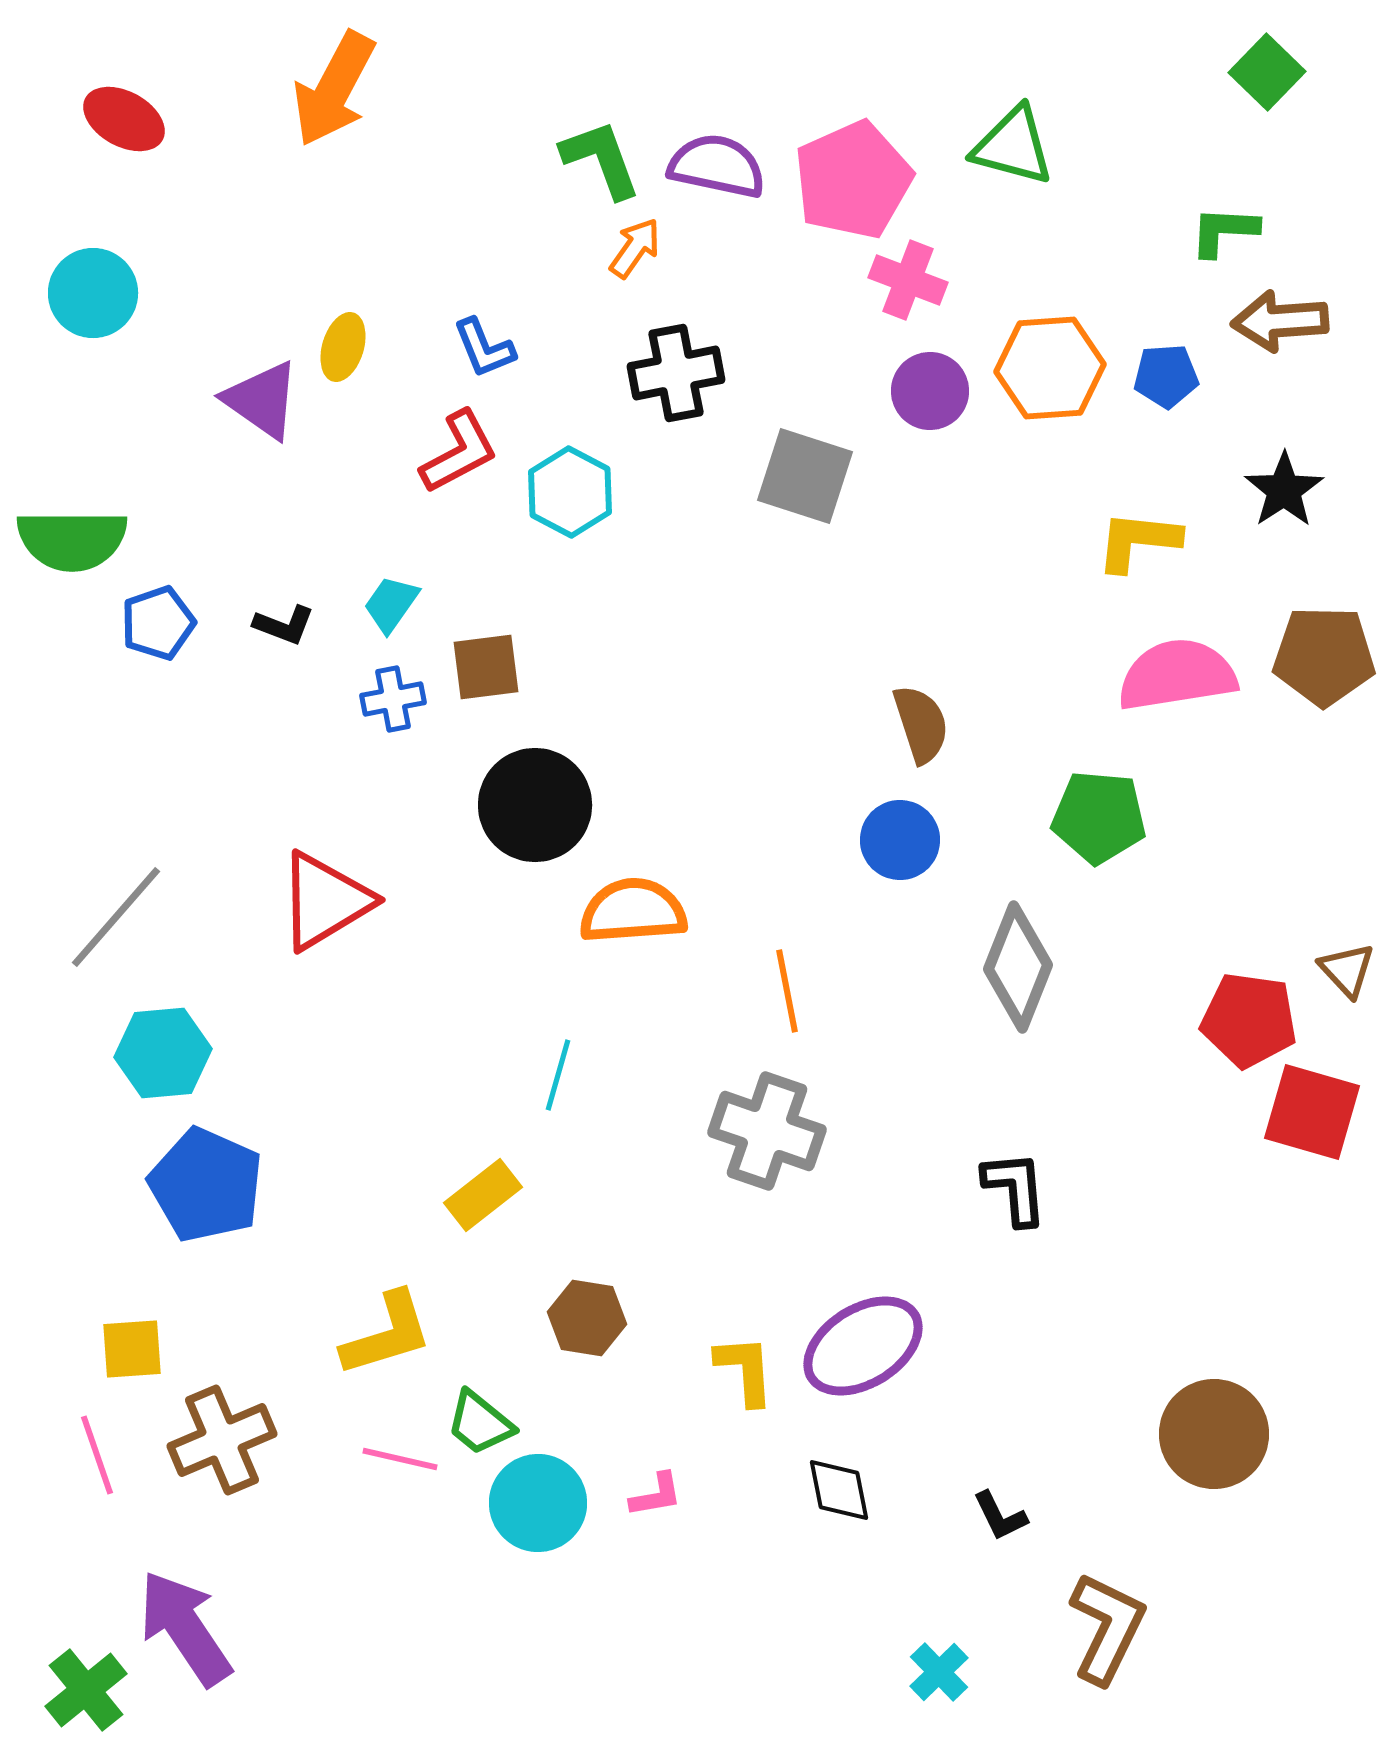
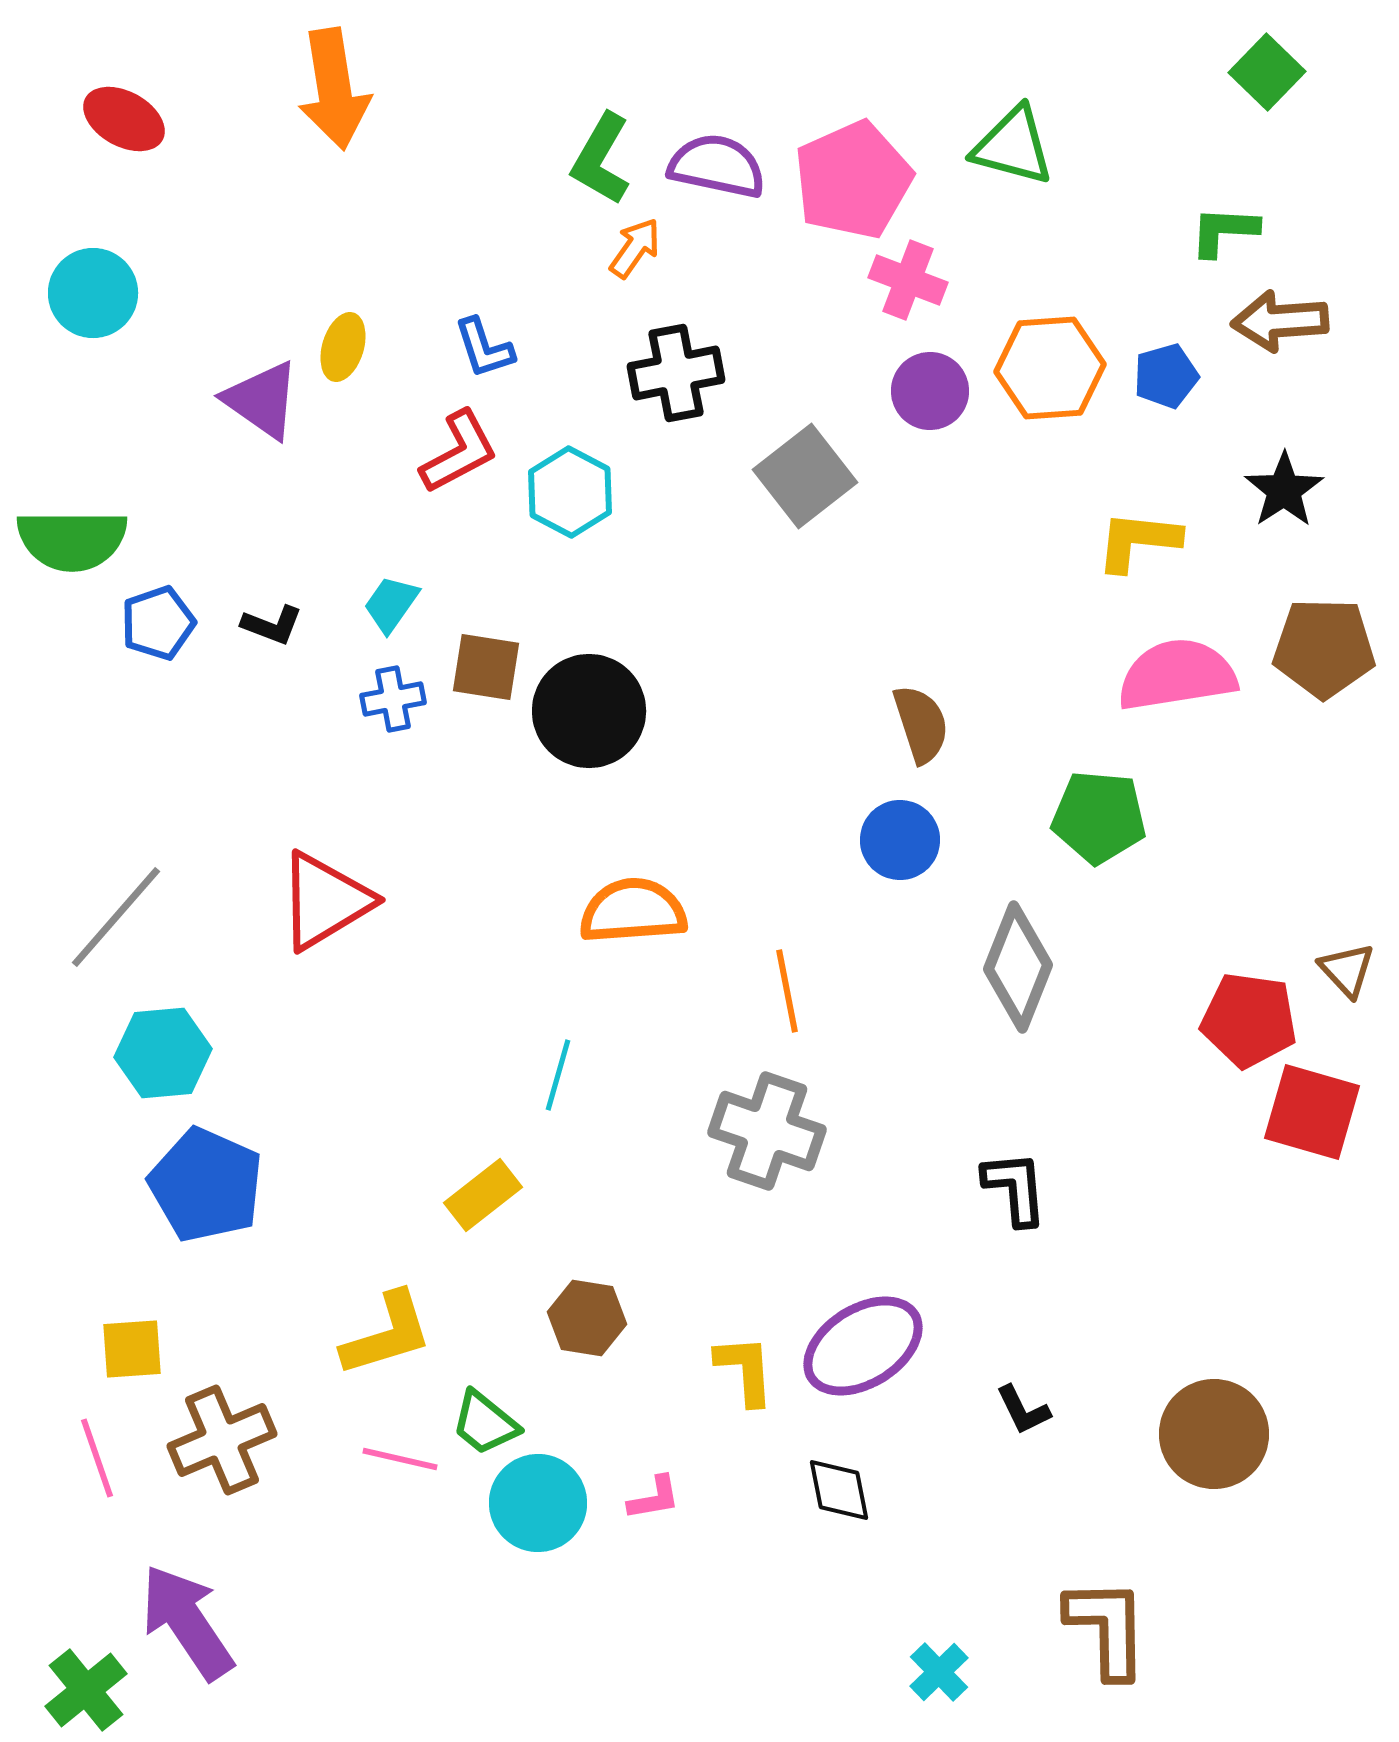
orange arrow at (334, 89): rotated 37 degrees counterclockwise
green L-shape at (601, 159): rotated 130 degrees counterclockwise
blue L-shape at (484, 348): rotated 4 degrees clockwise
blue pentagon at (1166, 376): rotated 12 degrees counterclockwise
gray square at (805, 476): rotated 34 degrees clockwise
black L-shape at (284, 625): moved 12 px left
brown pentagon at (1324, 656): moved 8 px up
brown square at (486, 667): rotated 16 degrees clockwise
black circle at (535, 805): moved 54 px right, 94 px up
green trapezoid at (480, 1423): moved 5 px right
pink line at (97, 1455): moved 3 px down
pink L-shape at (656, 1495): moved 2 px left, 3 px down
black L-shape at (1000, 1516): moved 23 px right, 106 px up
purple arrow at (185, 1628): moved 2 px right, 6 px up
brown L-shape at (1107, 1628): rotated 27 degrees counterclockwise
